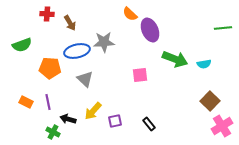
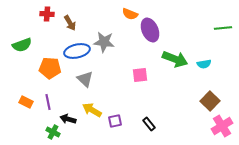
orange semicircle: rotated 21 degrees counterclockwise
gray star: rotated 10 degrees clockwise
yellow arrow: moved 1 px left, 1 px up; rotated 78 degrees clockwise
